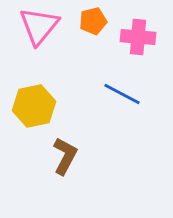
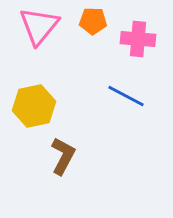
orange pentagon: rotated 16 degrees clockwise
pink cross: moved 2 px down
blue line: moved 4 px right, 2 px down
brown L-shape: moved 2 px left
